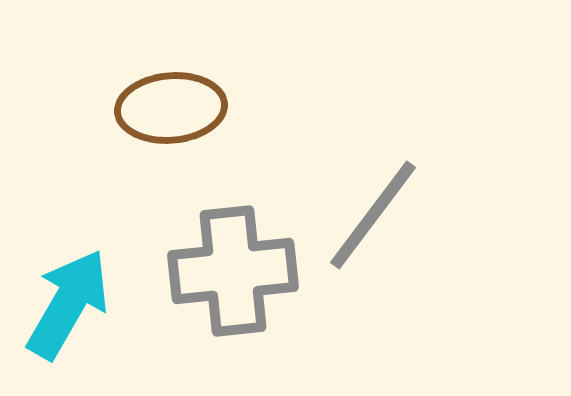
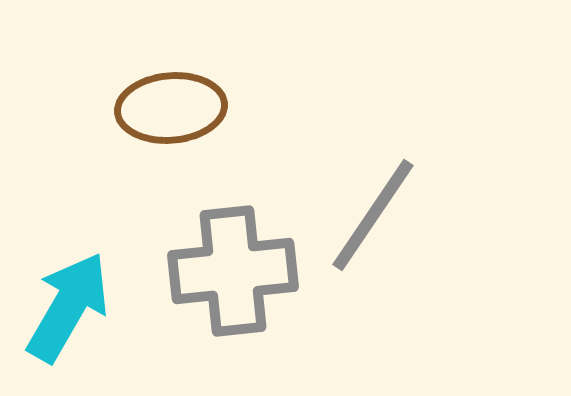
gray line: rotated 3 degrees counterclockwise
cyan arrow: moved 3 px down
